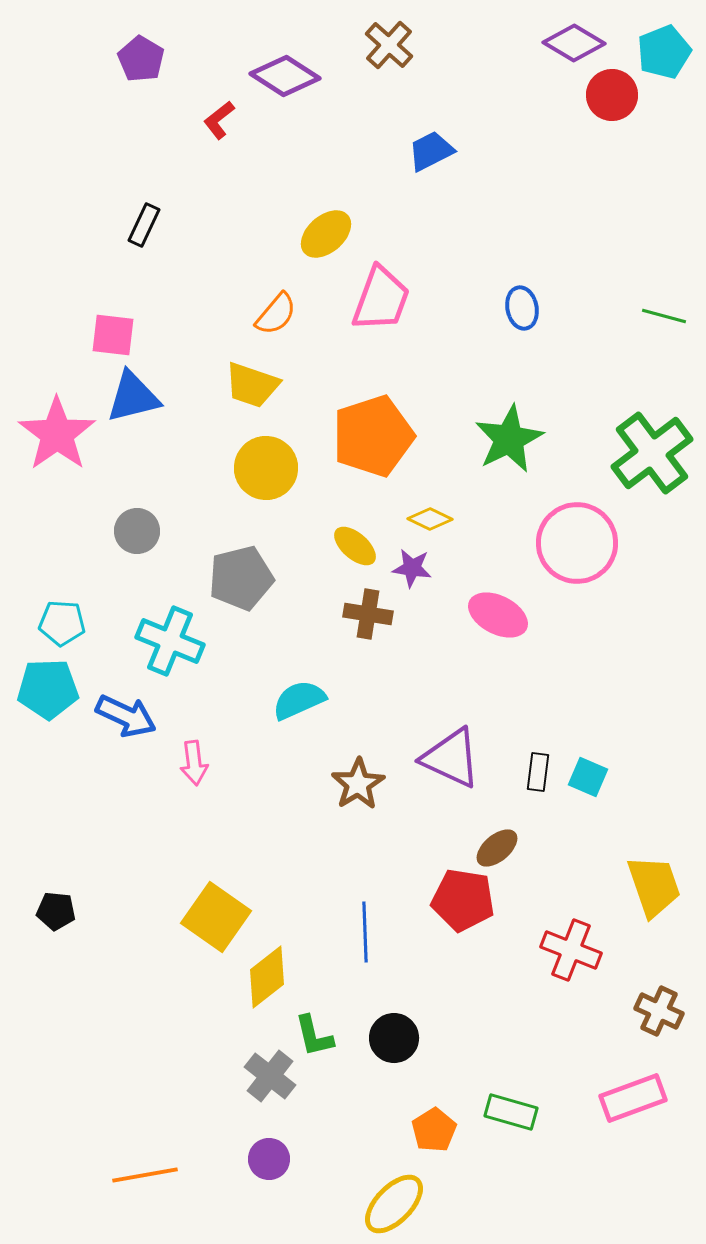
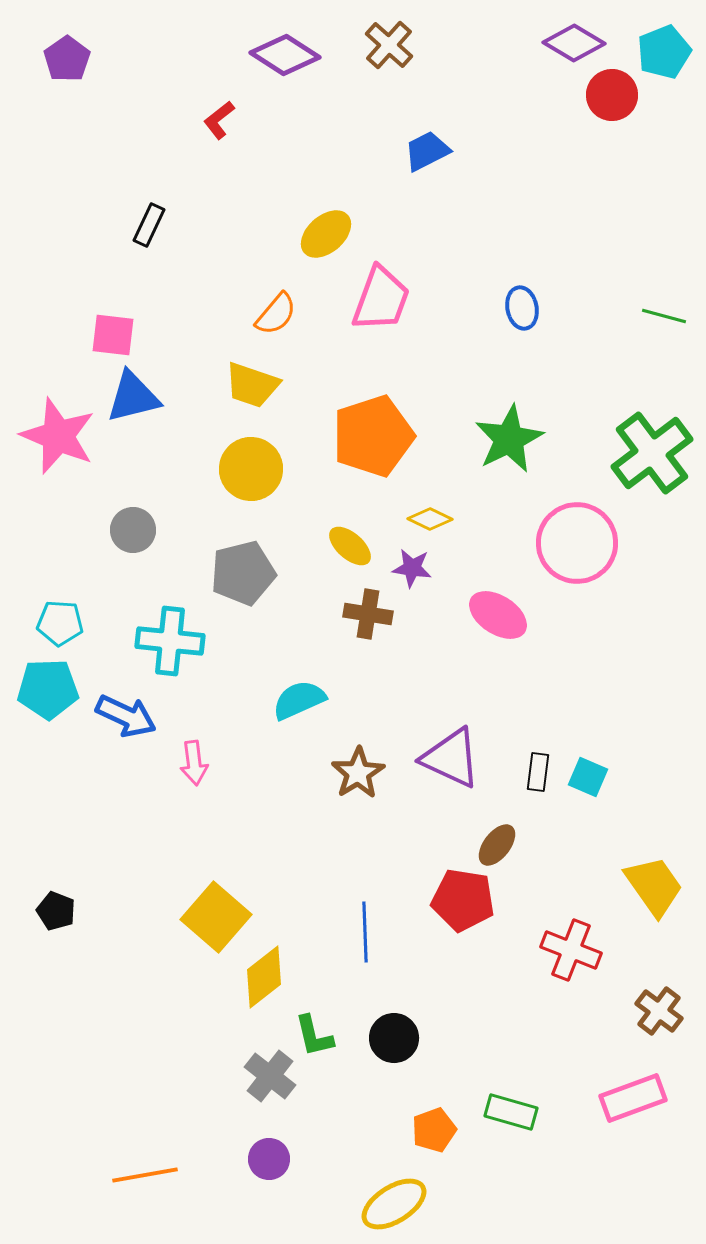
purple pentagon at (141, 59): moved 74 px left; rotated 6 degrees clockwise
purple diamond at (285, 76): moved 21 px up
blue trapezoid at (431, 151): moved 4 px left
black rectangle at (144, 225): moved 5 px right
pink star at (57, 434): moved 1 px right, 2 px down; rotated 14 degrees counterclockwise
yellow circle at (266, 468): moved 15 px left, 1 px down
gray circle at (137, 531): moved 4 px left, 1 px up
yellow ellipse at (355, 546): moved 5 px left
gray pentagon at (241, 578): moved 2 px right, 5 px up
pink ellipse at (498, 615): rotated 6 degrees clockwise
cyan pentagon at (62, 623): moved 2 px left
cyan cross at (170, 641): rotated 16 degrees counterclockwise
brown star at (358, 784): moved 11 px up
brown ellipse at (497, 848): moved 3 px up; rotated 12 degrees counterclockwise
yellow trapezoid at (654, 886): rotated 16 degrees counterclockwise
black pentagon at (56, 911): rotated 15 degrees clockwise
yellow square at (216, 917): rotated 6 degrees clockwise
yellow diamond at (267, 977): moved 3 px left
brown cross at (659, 1011): rotated 12 degrees clockwise
orange pentagon at (434, 1130): rotated 12 degrees clockwise
yellow ellipse at (394, 1204): rotated 14 degrees clockwise
